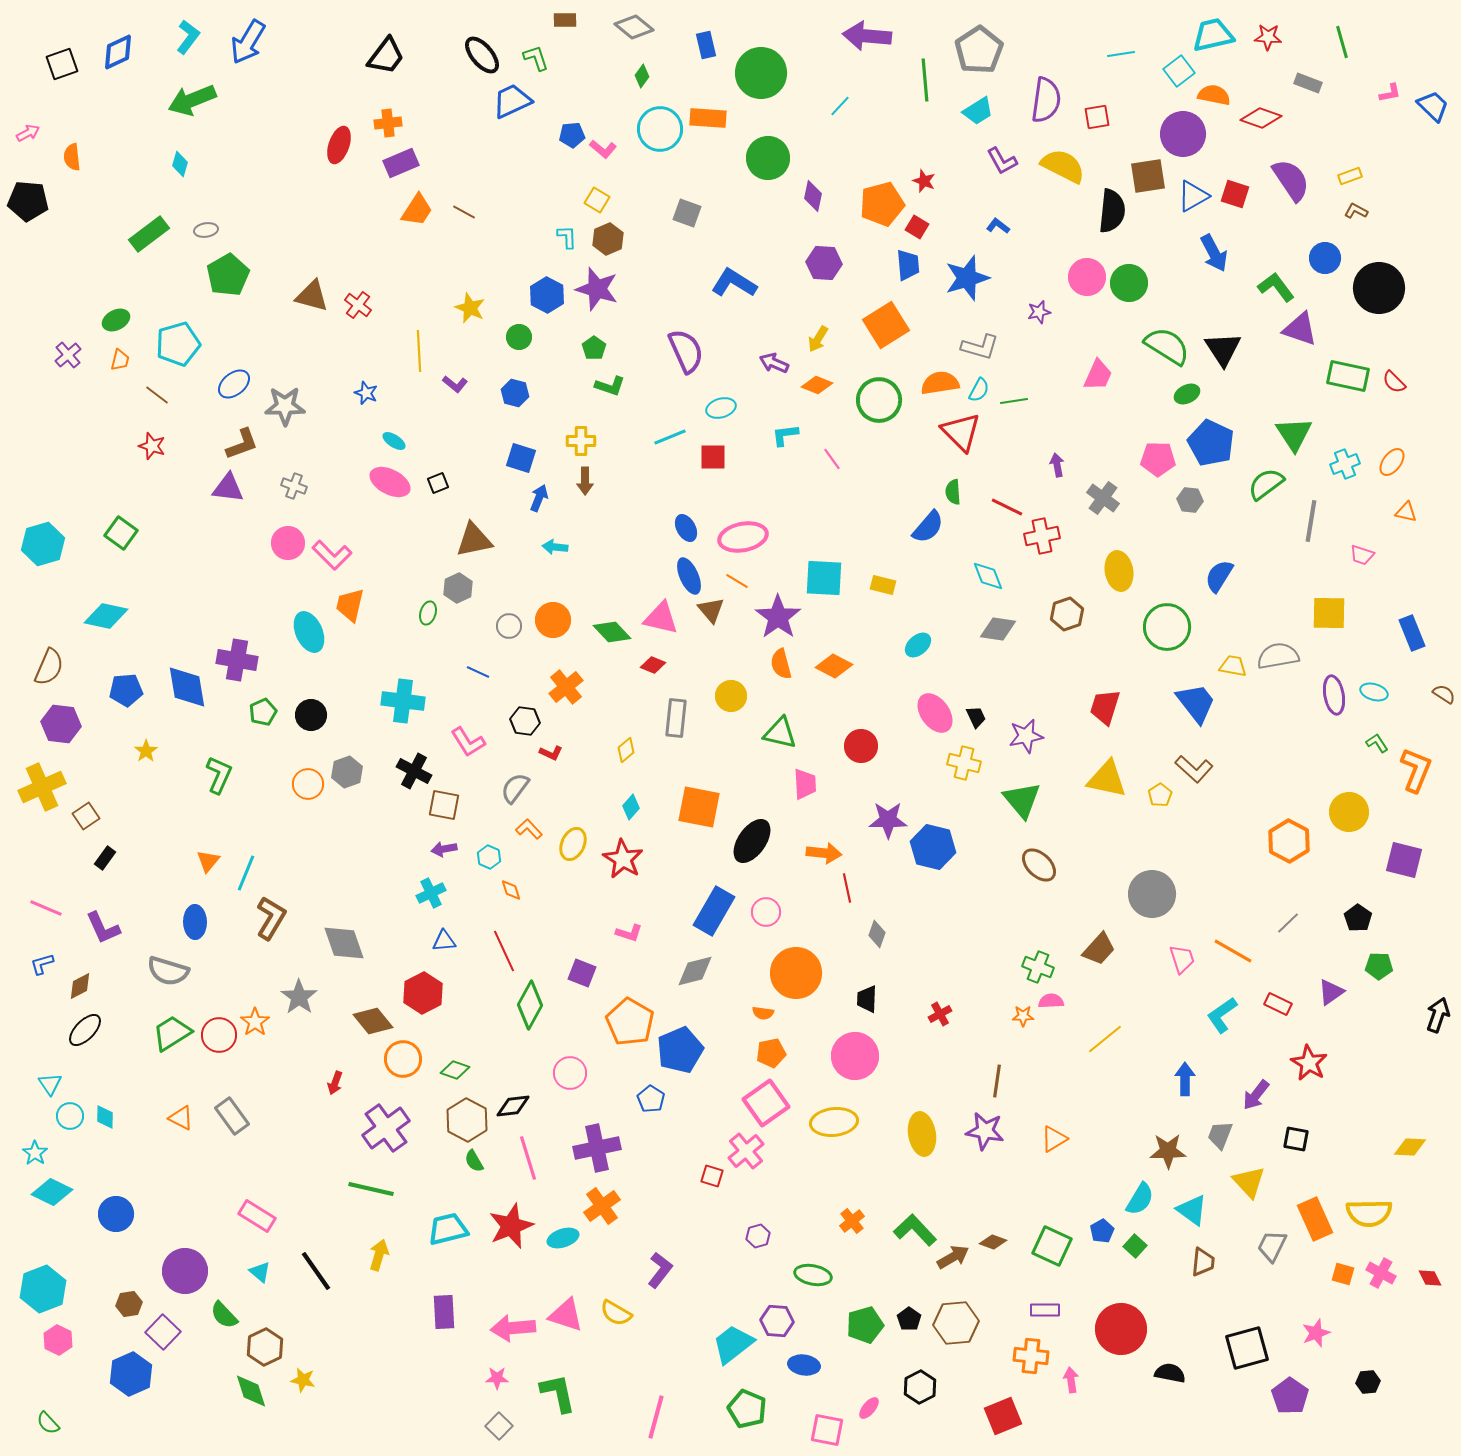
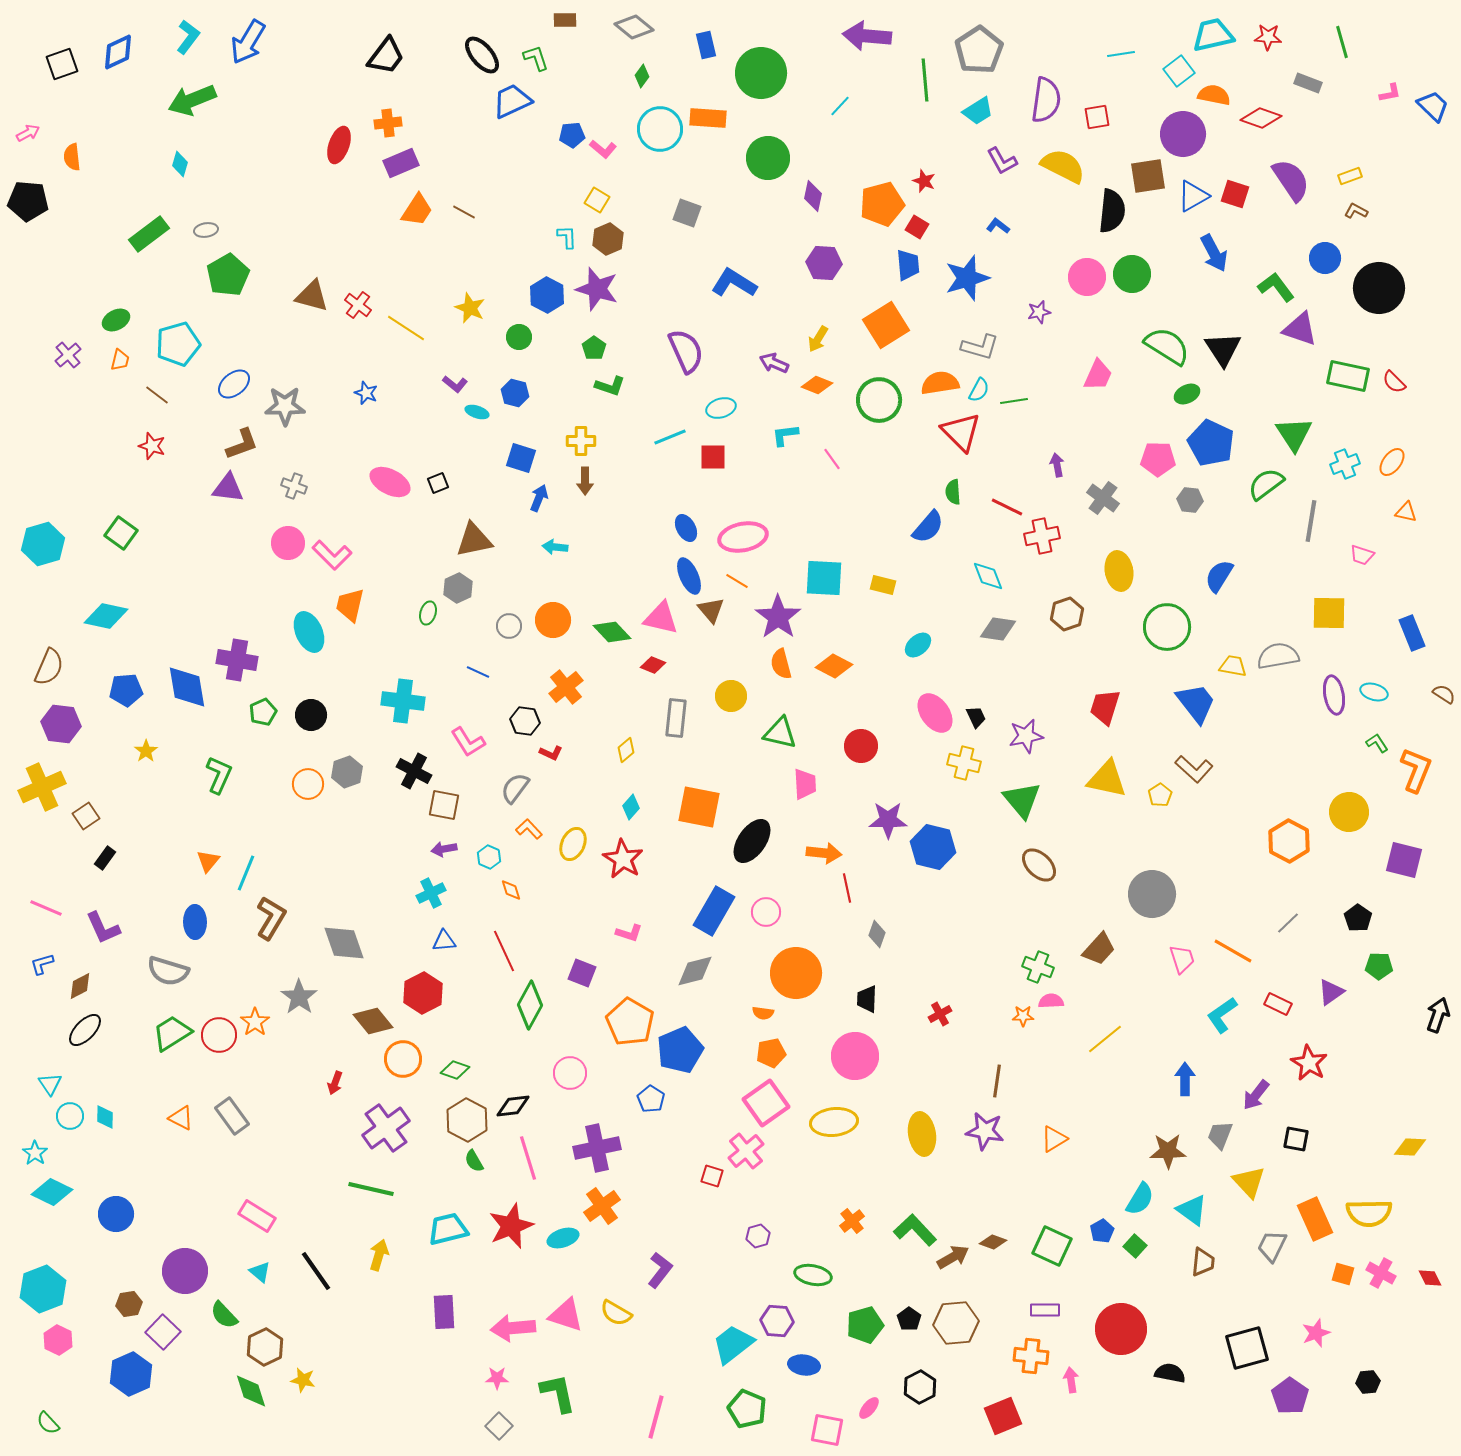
green circle at (1129, 283): moved 3 px right, 9 px up
yellow line at (419, 351): moved 13 px left, 23 px up; rotated 54 degrees counterclockwise
cyan ellipse at (394, 441): moved 83 px right, 29 px up; rotated 15 degrees counterclockwise
